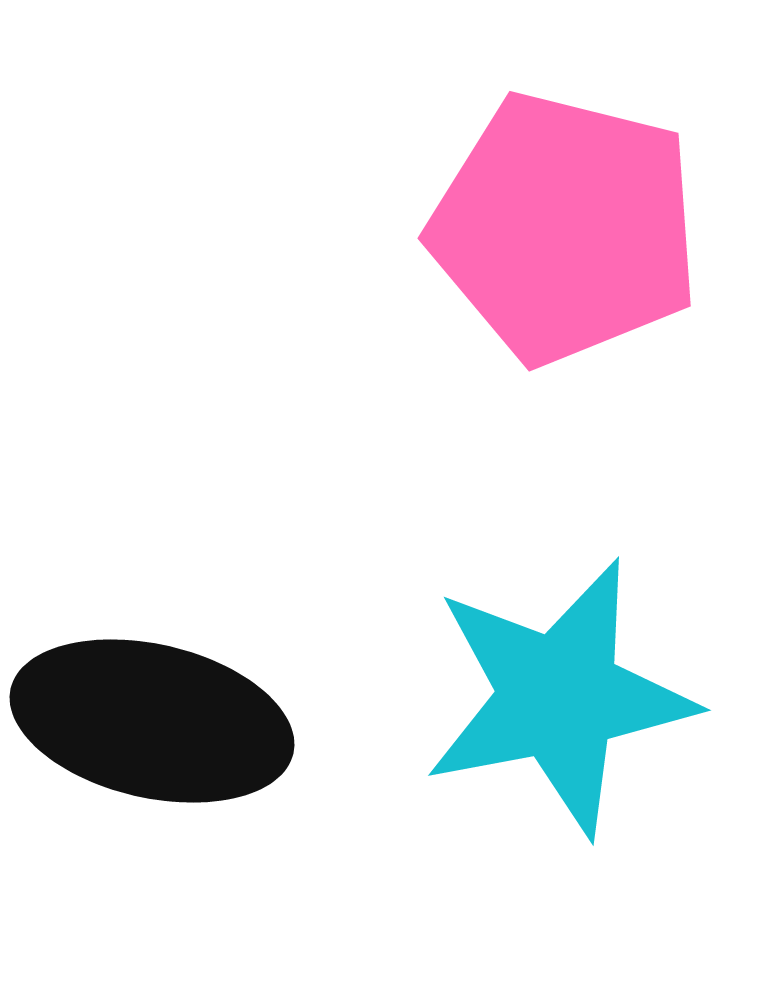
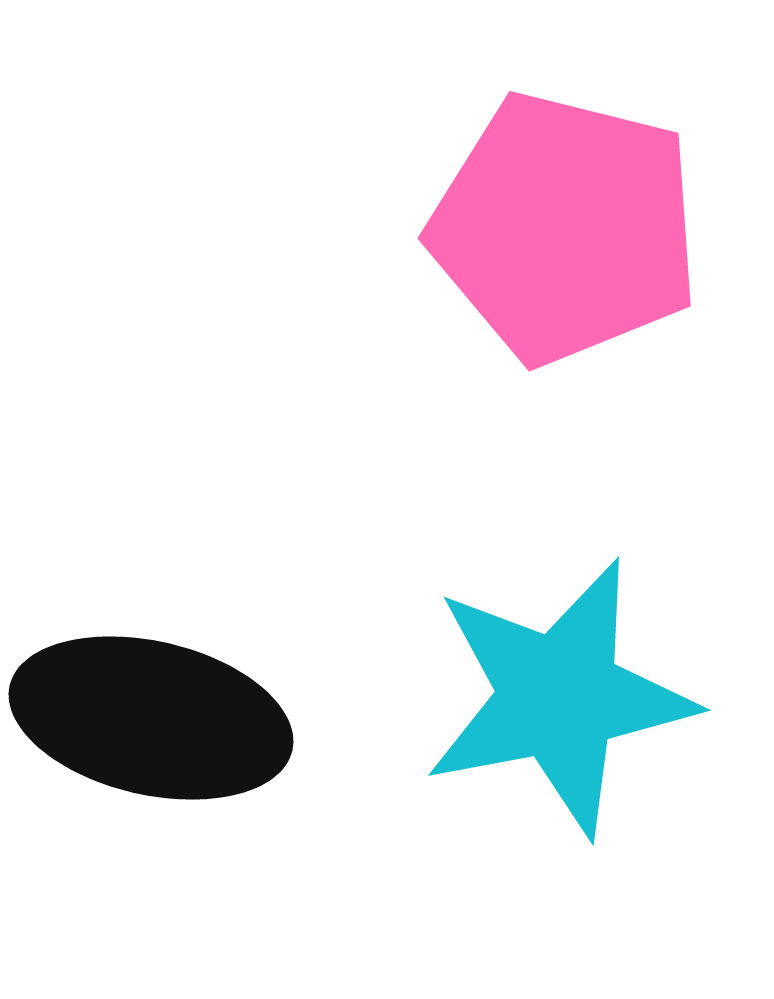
black ellipse: moved 1 px left, 3 px up
